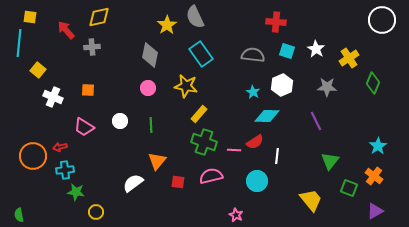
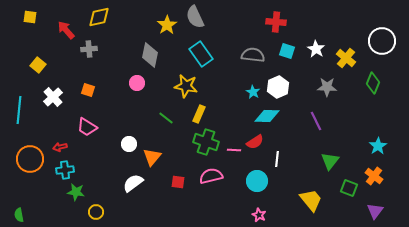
white circle at (382, 20): moved 21 px down
cyan line at (19, 43): moved 67 px down
gray cross at (92, 47): moved 3 px left, 2 px down
yellow cross at (349, 58): moved 3 px left; rotated 18 degrees counterclockwise
yellow square at (38, 70): moved 5 px up
white hexagon at (282, 85): moved 4 px left, 2 px down
pink circle at (148, 88): moved 11 px left, 5 px up
orange square at (88, 90): rotated 16 degrees clockwise
white cross at (53, 97): rotated 24 degrees clockwise
yellow rectangle at (199, 114): rotated 18 degrees counterclockwise
white circle at (120, 121): moved 9 px right, 23 px down
green line at (151, 125): moved 15 px right, 7 px up; rotated 49 degrees counterclockwise
pink trapezoid at (84, 127): moved 3 px right
green cross at (204, 142): moved 2 px right
orange circle at (33, 156): moved 3 px left, 3 px down
white line at (277, 156): moved 3 px down
orange triangle at (157, 161): moved 5 px left, 4 px up
purple triangle at (375, 211): rotated 24 degrees counterclockwise
pink star at (236, 215): moved 23 px right
